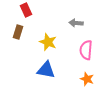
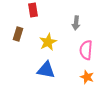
red rectangle: moved 7 px right; rotated 16 degrees clockwise
gray arrow: rotated 88 degrees counterclockwise
brown rectangle: moved 2 px down
yellow star: rotated 24 degrees clockwise
orange star: moved 2 px up
